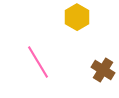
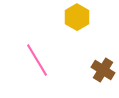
pink line: moved 1 px left, 2 px up
